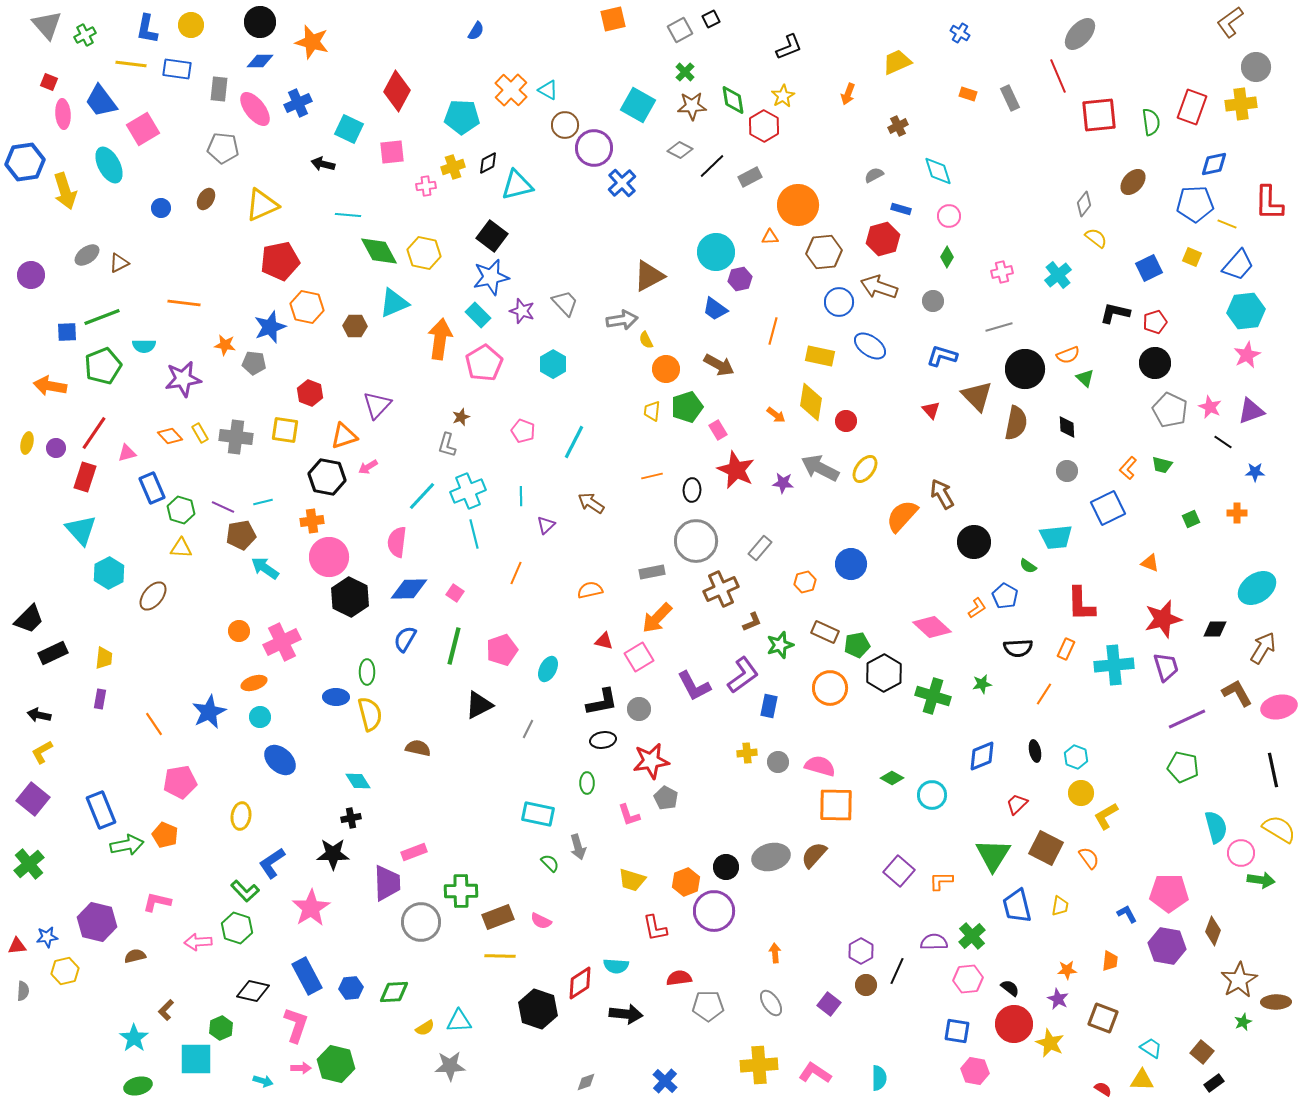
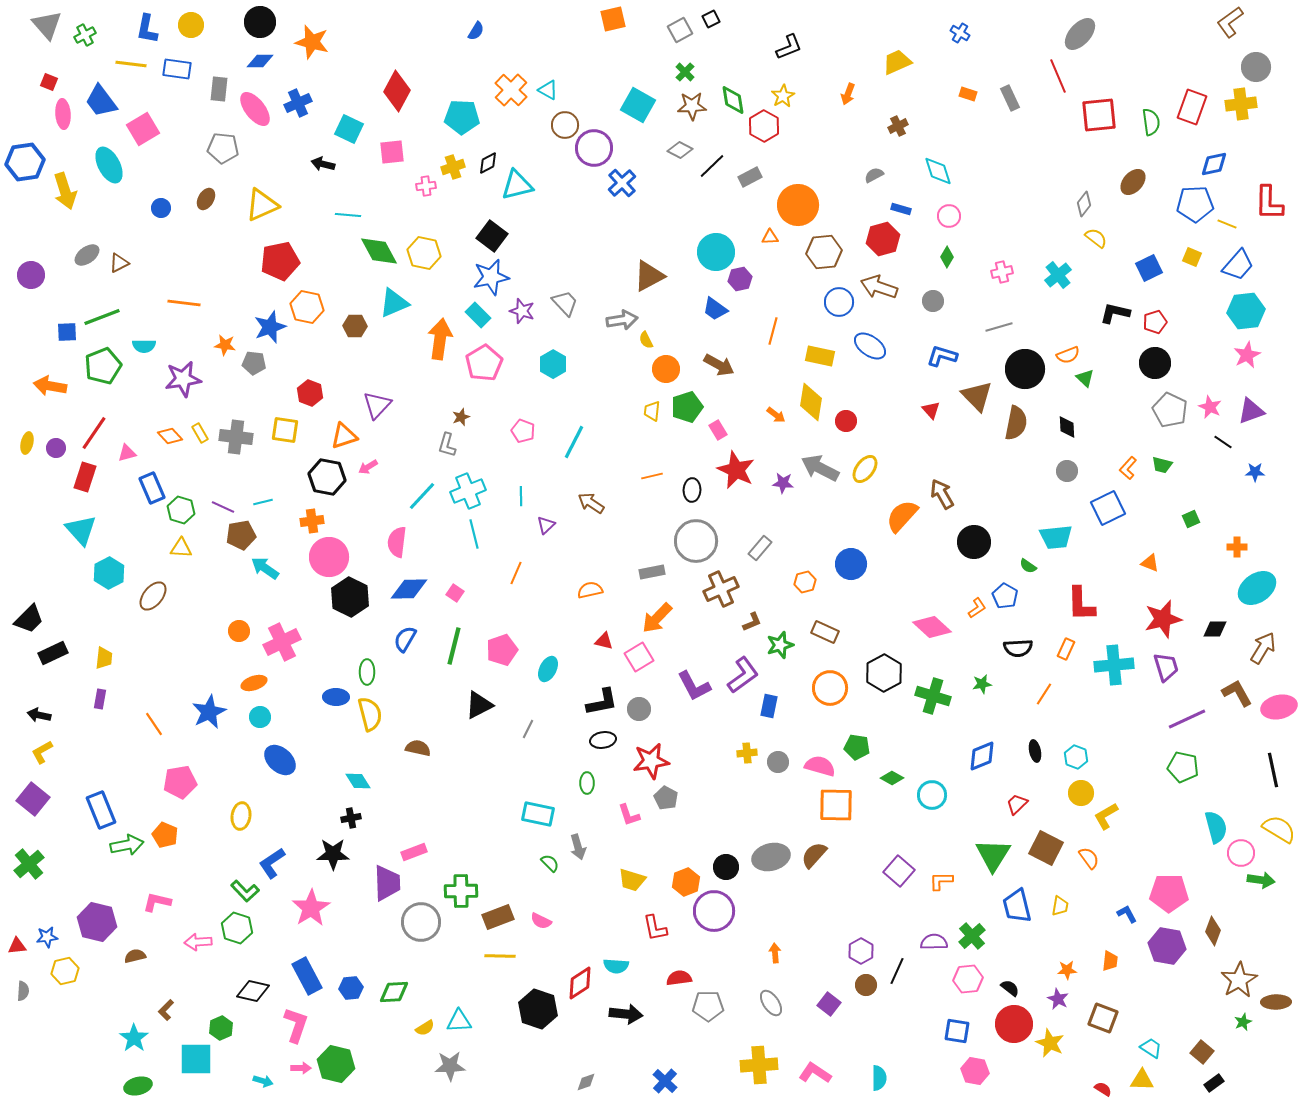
orange cross at (1237, 513): moved 34 px down
green pentagon at (857, 645): moved 102 px down; rotated 20 degrees clockwise
